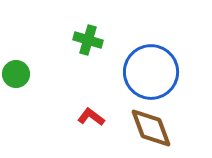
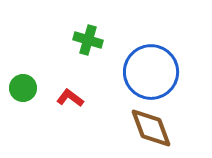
green circle: moved 7 px right, 14 px down
red L-shape: moved 21 px left, 19 px up
